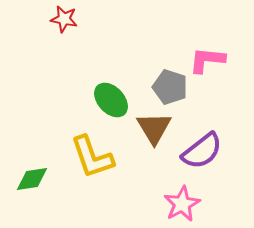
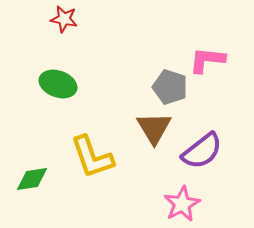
green ellipse: moved 53 px left, 16 px up; rotated 27 degrees counterclockwise
